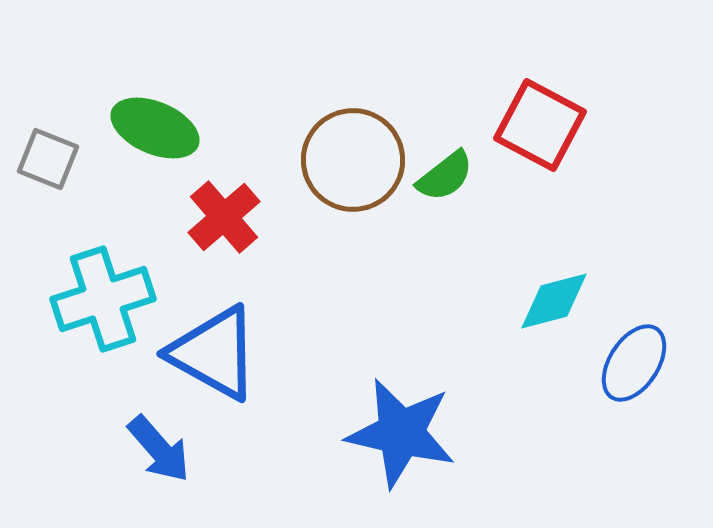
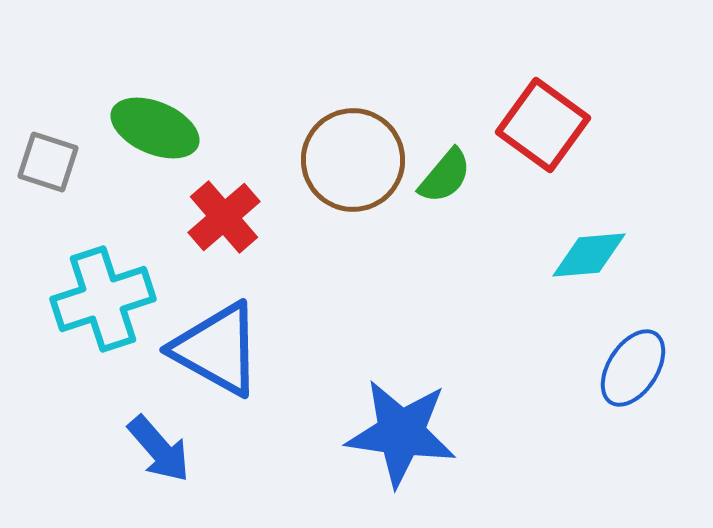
red square: moved 3 px right; rotated 8 degrees clockwise
gray square: moved 3 px down; rotated 4 degrees counterclockwise
green semicircle: rotated 12 degrees counterclockwise
cyan diamond: moved 35 px right, 46 px up; rotated 10 degrees clockwise
blue triangle: moved 3 px right, 4 px up
blue ellipse: moved 1 px left, 5 px down
blue star: rotated 5 degrees counterclockwise
